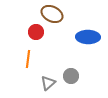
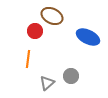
brown ellipse: moved 2 px down
red circle: moved 1 px left, 1 px up
blue ellipse: rotated 25 degrees clockwise
gray triangle: moved 1 px left
